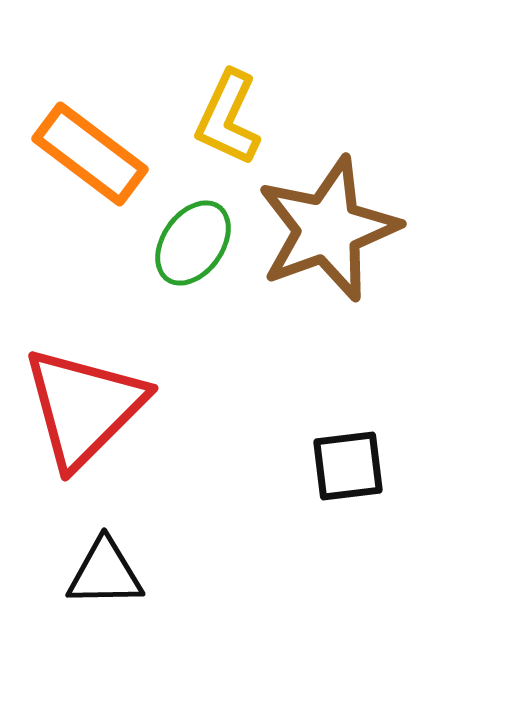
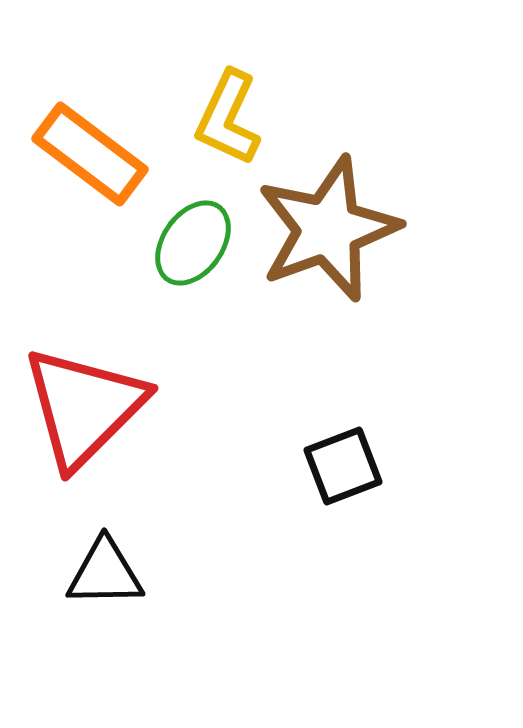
black square: moved 5 px left; rotated 14 degrees counterclockwise
